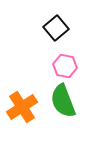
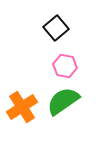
green semicircle: rotated 76 degrees clockwise
